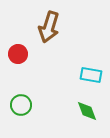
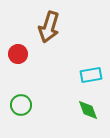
cyan rectangle: rotated 20 degrees counterclockwise
green diamond: moved 1 px right, 1 px up
